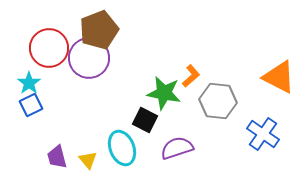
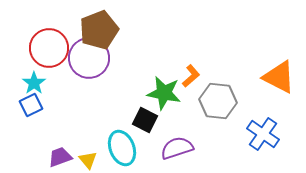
cyan star: moved 5 px right
purple trapezoid: moved 3 px right; rotated 85 degrees clockwise
